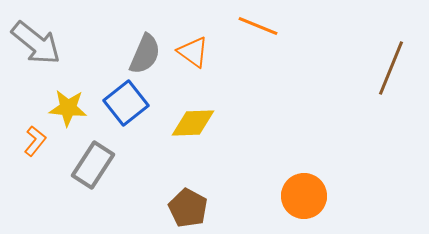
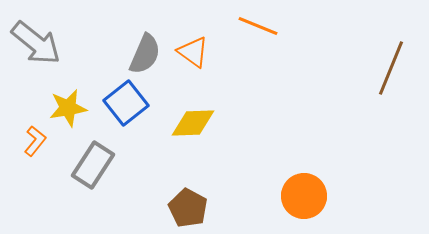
yellow star: rotated 15 degrees counterclockwise
